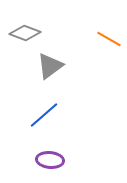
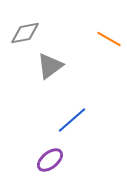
gray diamond: rotated 32 degrees counterclockwise
blue line: moved 28 px right, 5 px down
purple ellipse: rotated 44 degrees counterclockwise
